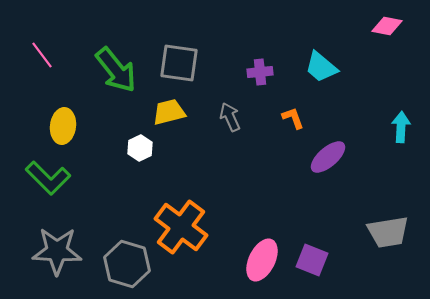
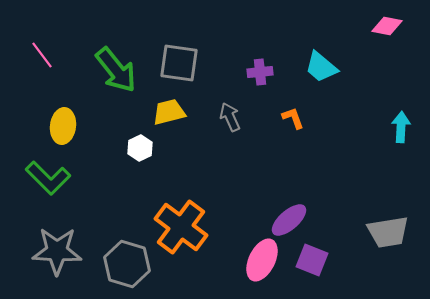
purple ellipse: moved 39 px left, 63 px down
